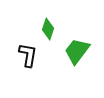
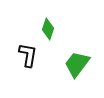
green trapezoid: moved 13 px down
